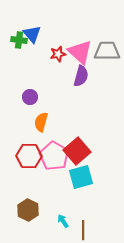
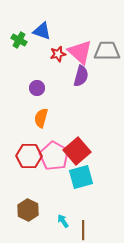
blue triangle: moved 10 px right, 3 px up; rotated 30 degrees counterclockwise
green cross: rotated 21 degrees clockwise
purple circle: moved 7 px right, 9 px up
orange semicircle: moved 4 px up
